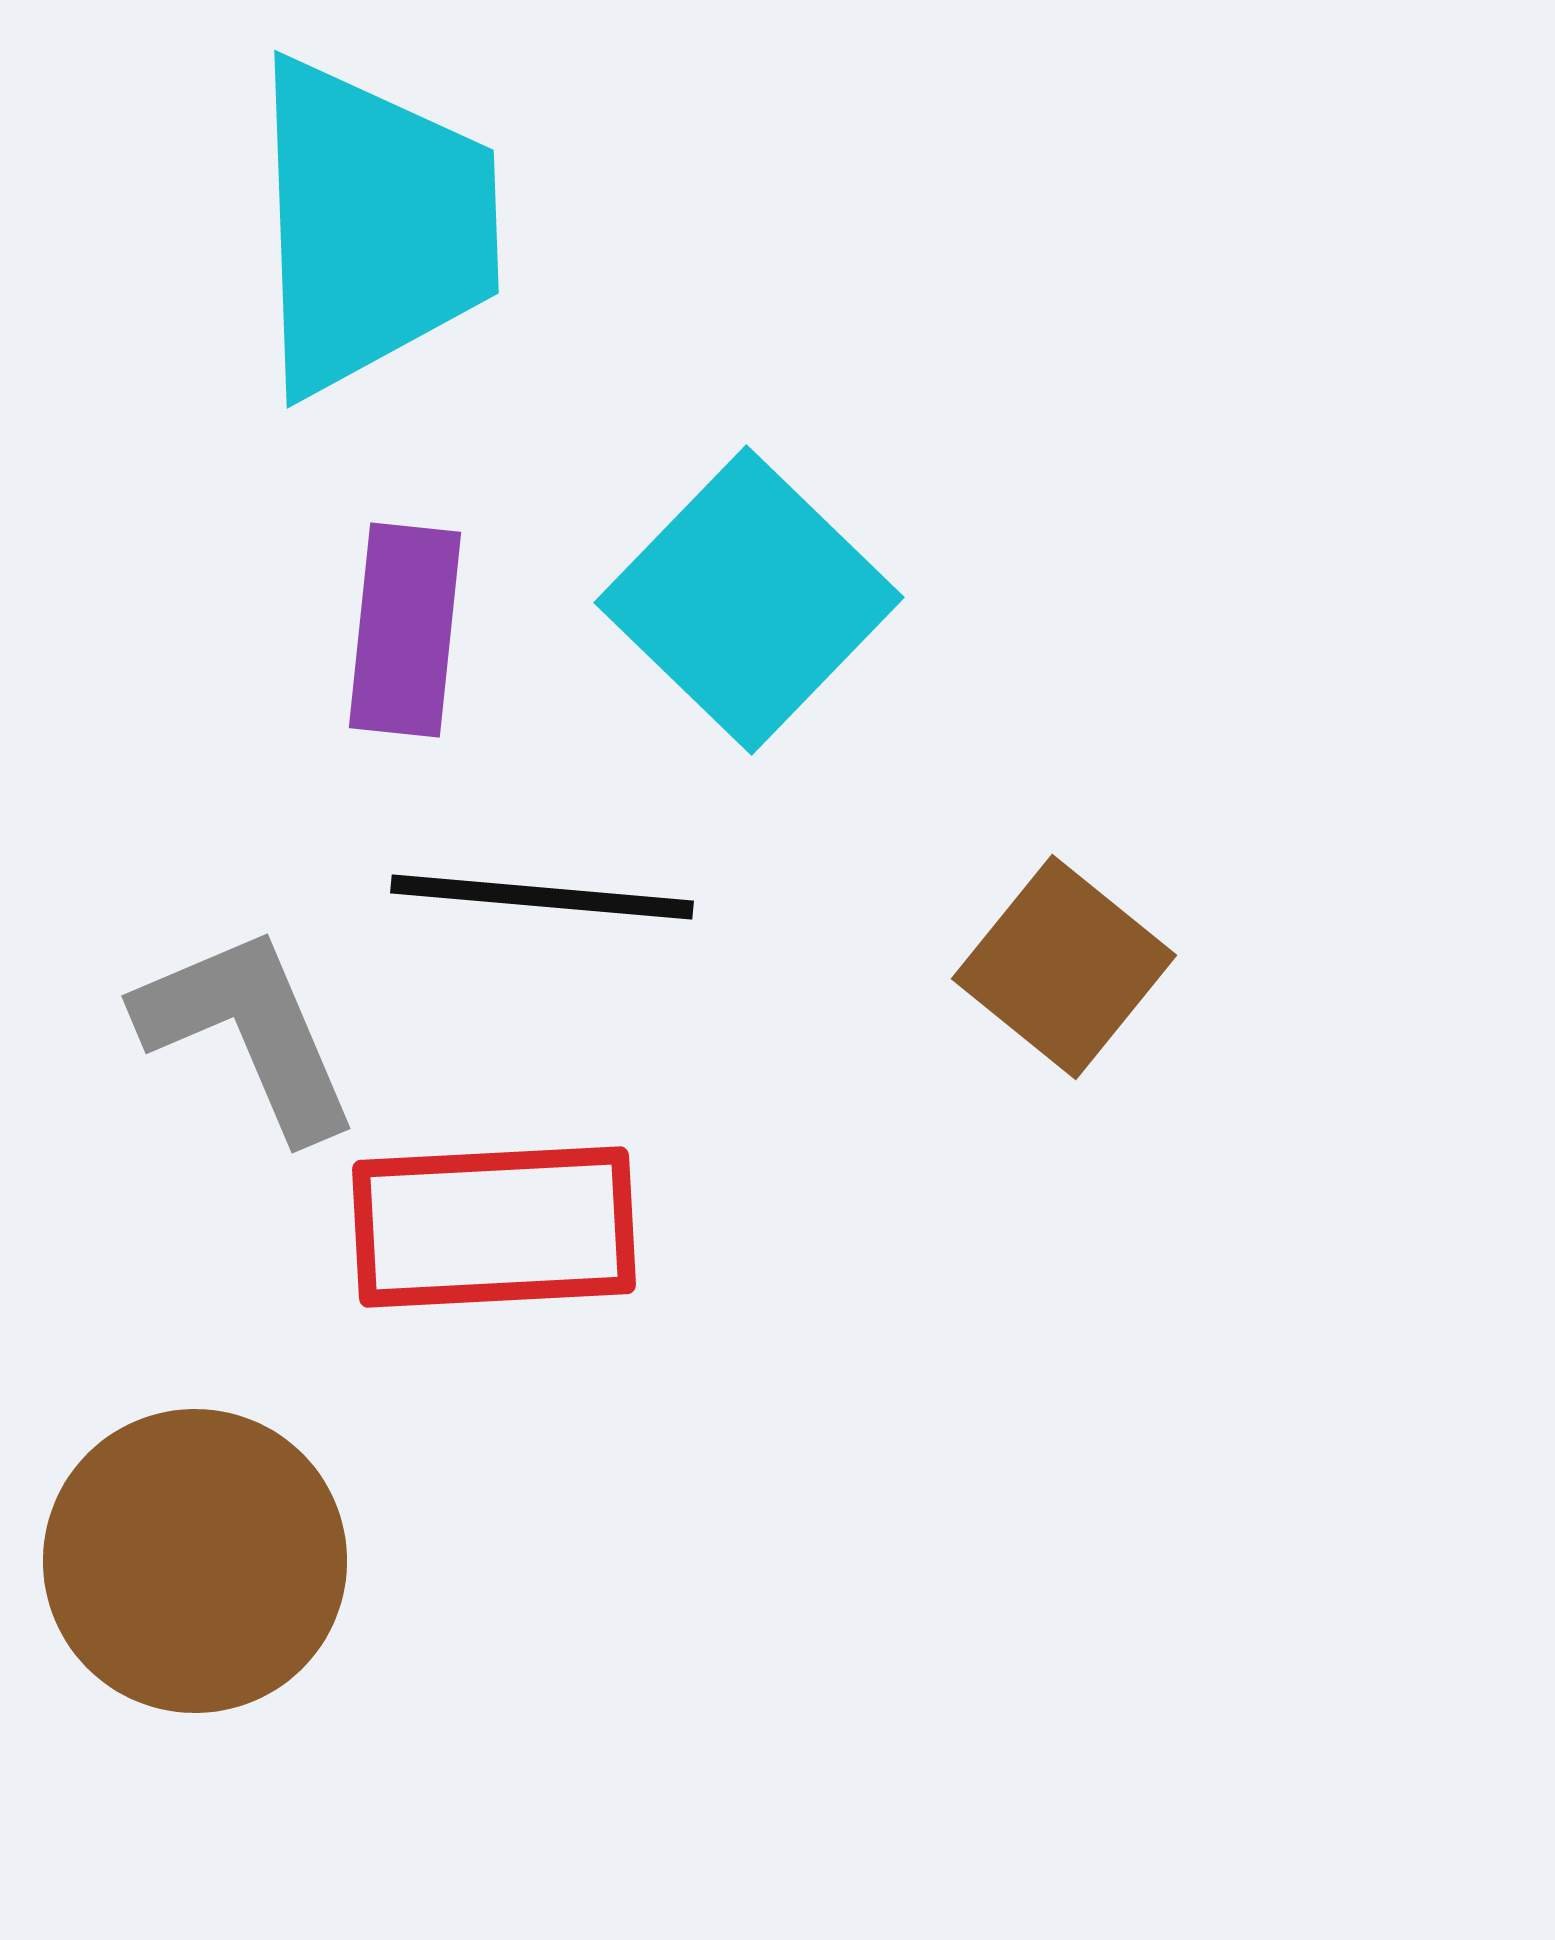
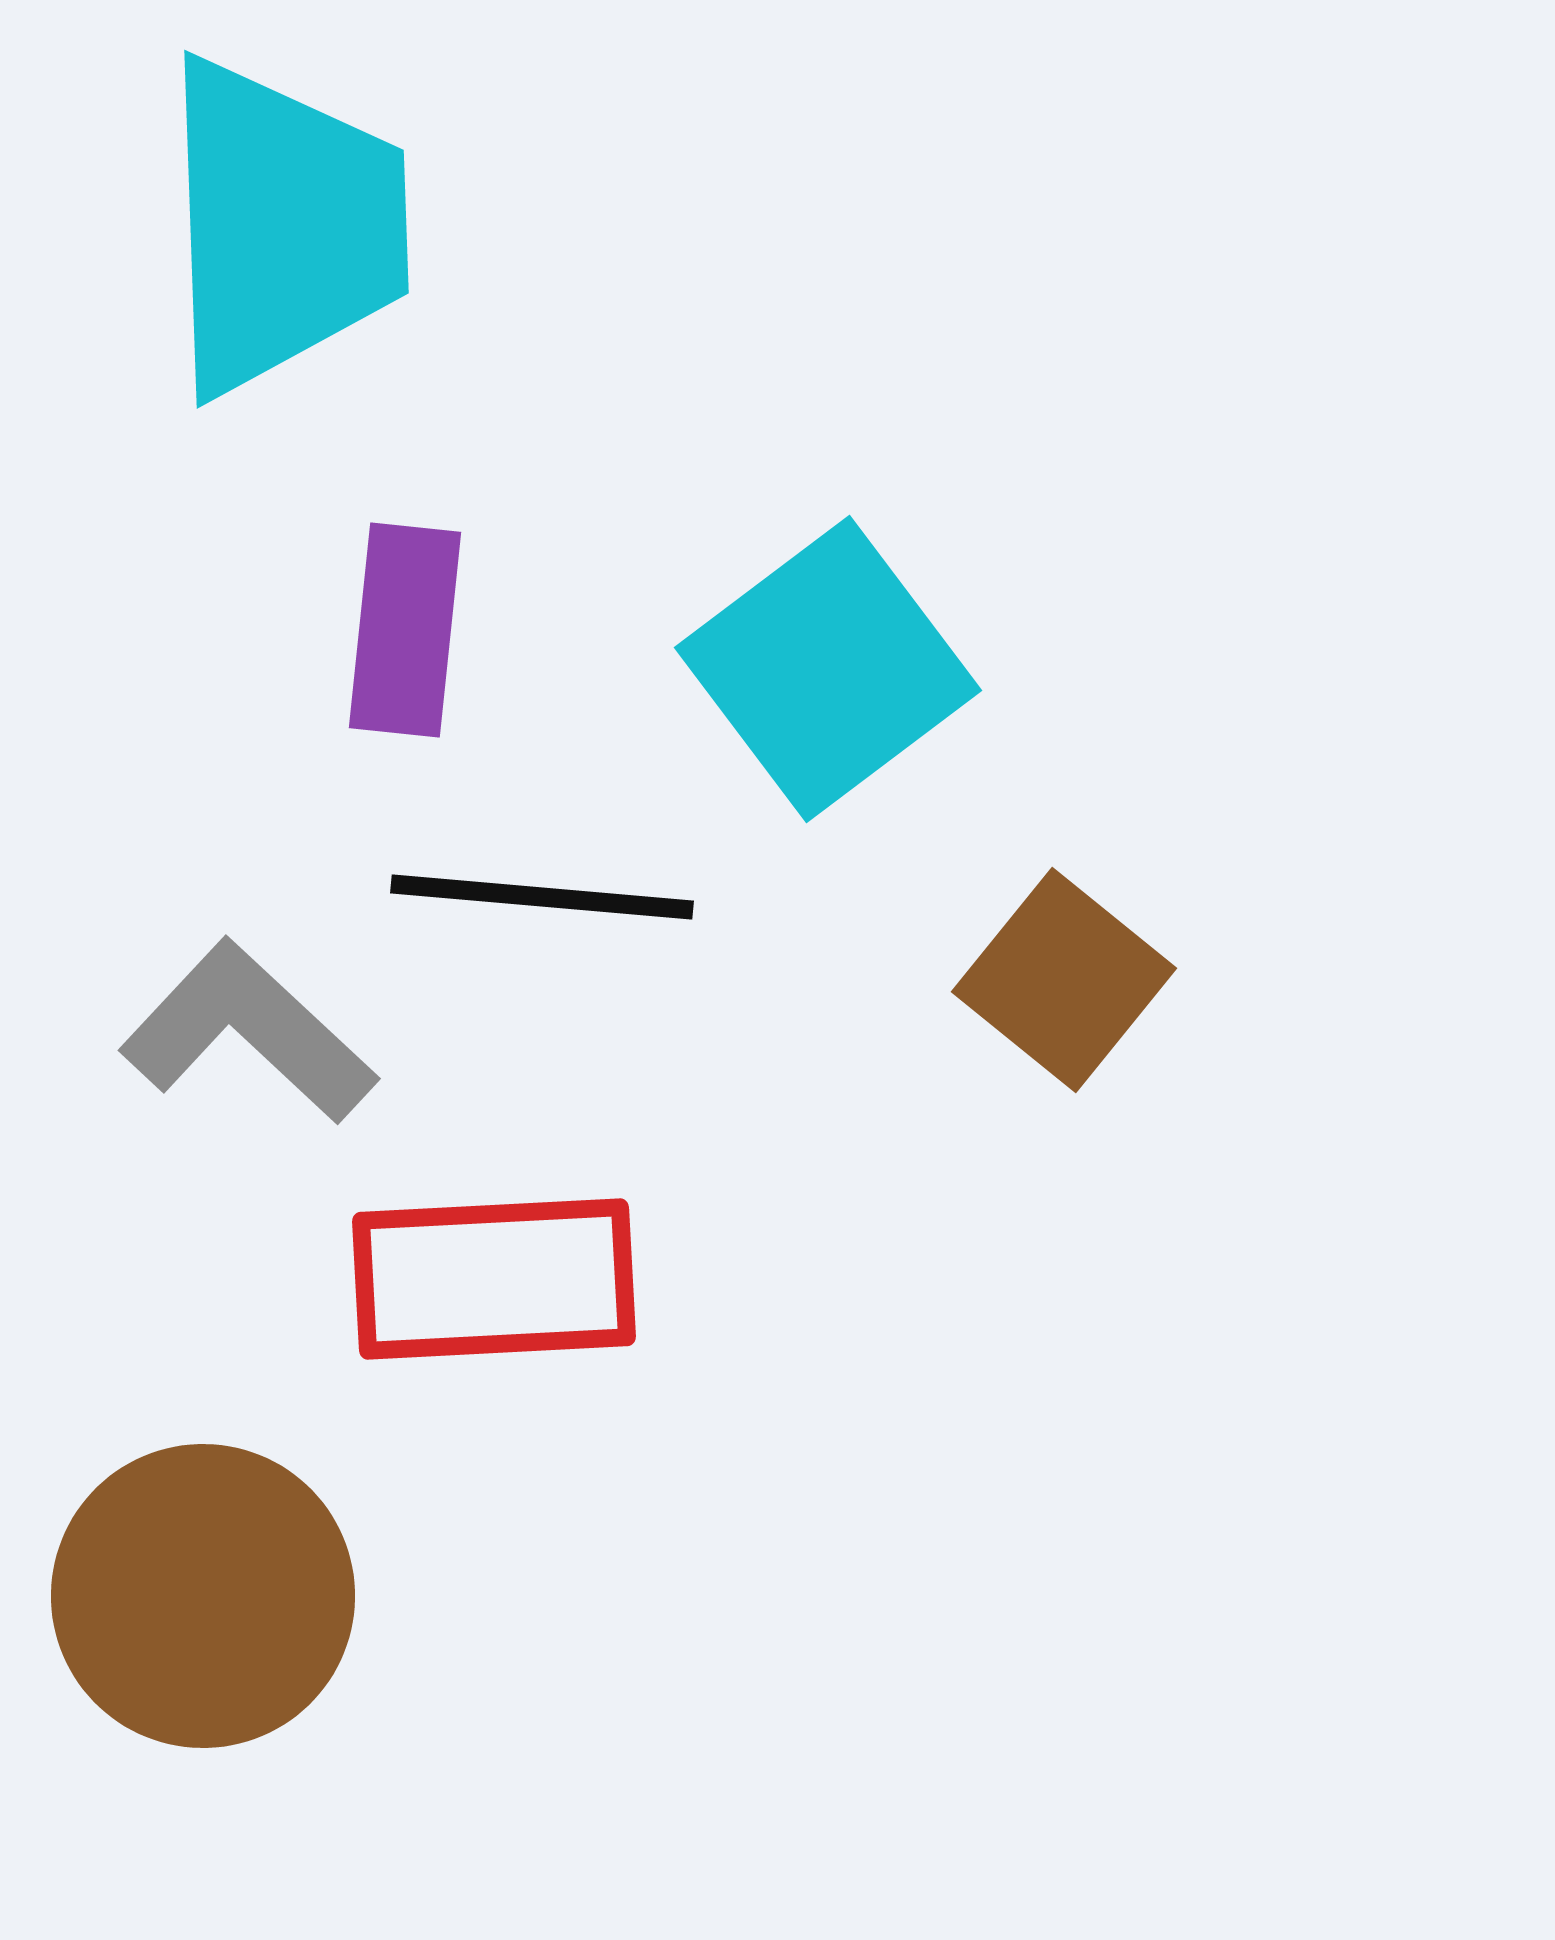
cyan trapezoid: moved 90 px left
cyan square: moved 79 px right, 69 px down; rotated 9 degrees clockwise
brown square: moved 13 px down
gray L-shape: rotated 24 degrees counterclockwise
red rectangle: moved 52 px down
brown circle: moved 8 px right, 35 px down
